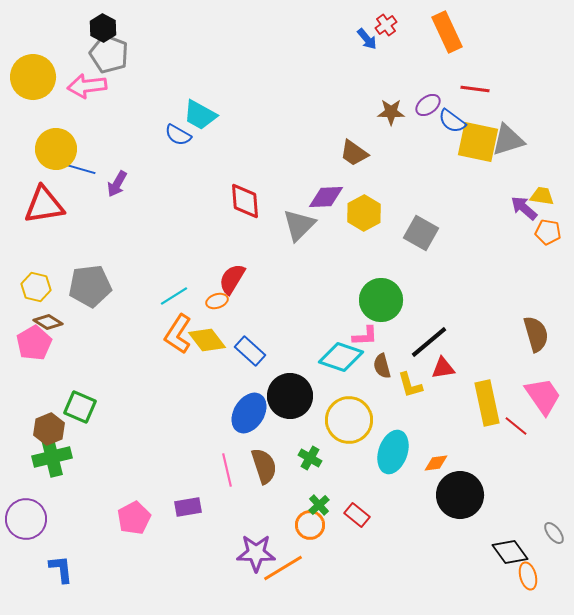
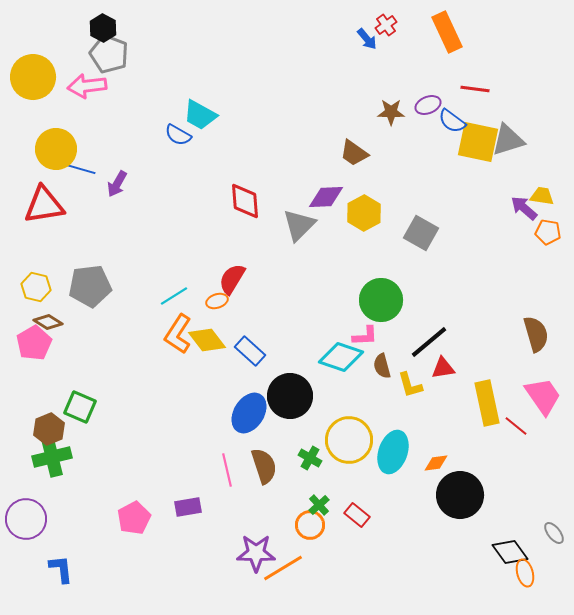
purple ellipse at (428, 105): rotated 15 degrees clockwise
yellow circle at (349, 420): moved 20 px down
orange ellipse at (528, 576): moved 3 px left, 3 px up
